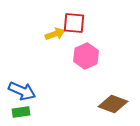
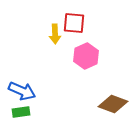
yellow arrow: rotated 108 degrees clockwise
